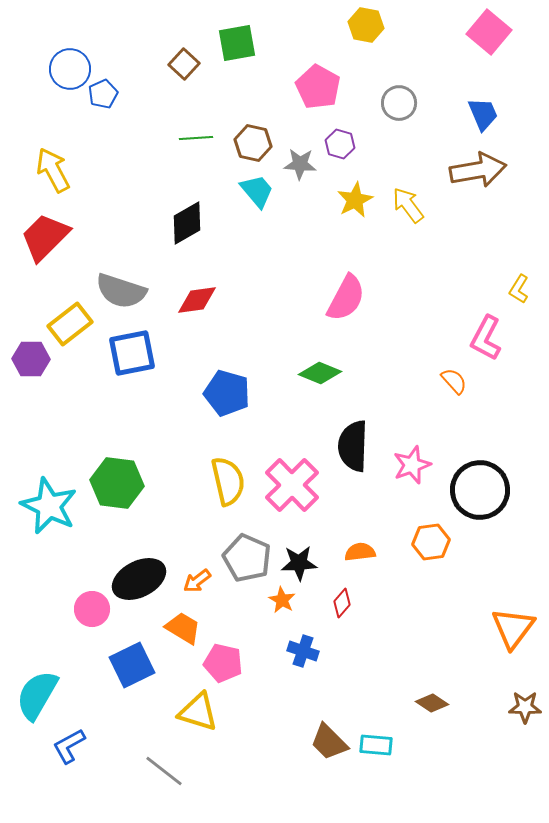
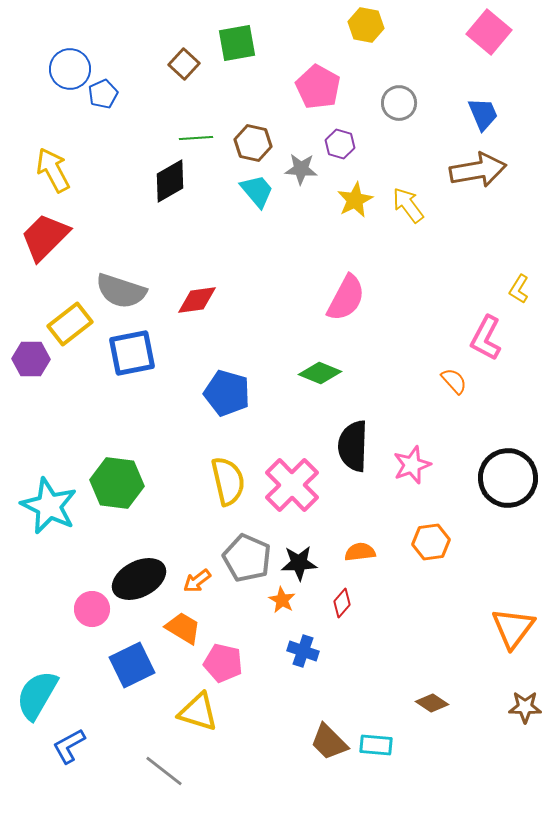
gray star at (300, 164): moved 1 px right, 5 px down
black diamond at (187, 223): moved 17 px left, 42 px up
black circle at (480, 490): moved 28 px right, 12 px up
